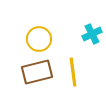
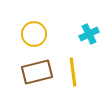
cyan cross: moved 3 px left
yellow circle: moved 5 px left, 5 px up
